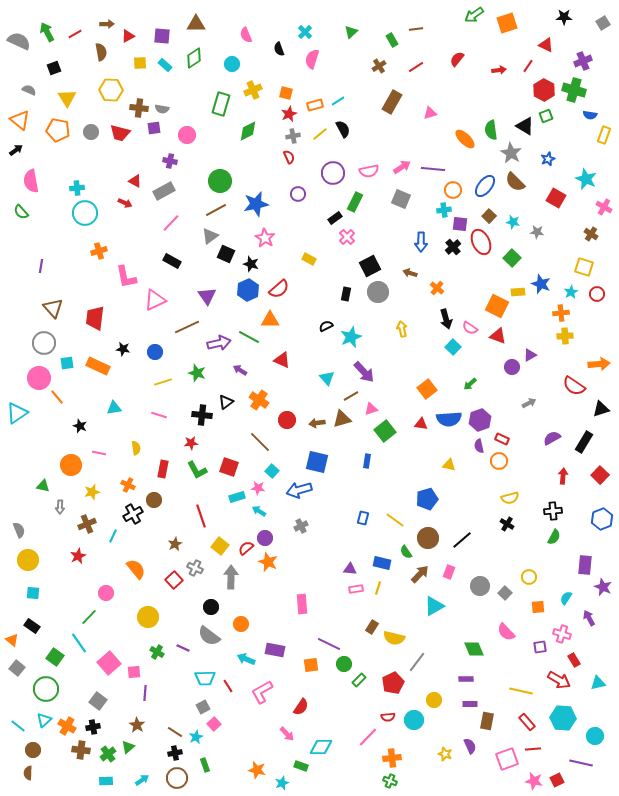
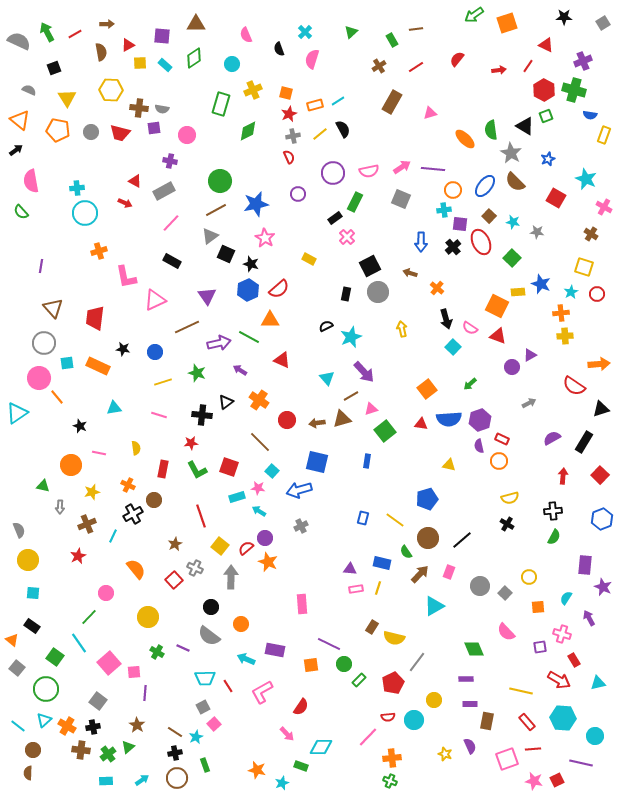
red triangle at (128, 36): moved 9 px down
